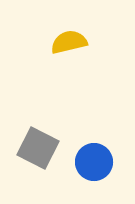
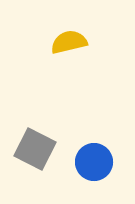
gray square: moved 3 px left, 1 px down
